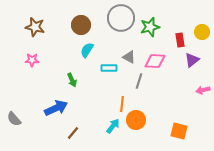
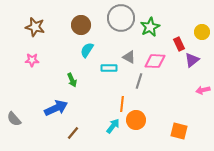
green star: rotated 12 degrees counterclockwise
red rectangle: moved 1 px left, 4 px down; rotated 16 degrees counterclockwise
